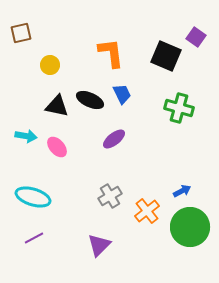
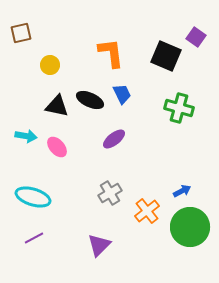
gray cross: moved 3 px up
